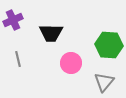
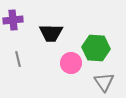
purple cross: rotated 18 degrees clockwise
green hexagon: moved 13 px left, 3 px down
gray triangle: rotated 15 degrees counterclockwise
